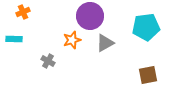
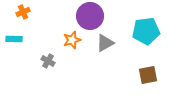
cyan pentagon: moved 4 px down
